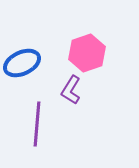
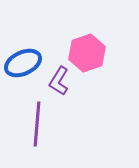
blue ellipse: moved 1 px right
purple L-shape: moved 12 px left, 9 px up
